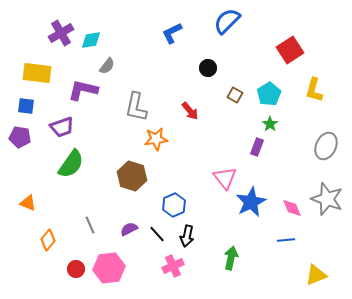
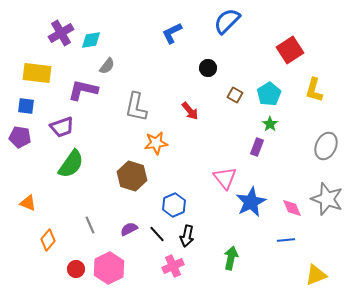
orange star: moved 4 px down
pink hexagon: rotated 20 degrees counterclockwise
